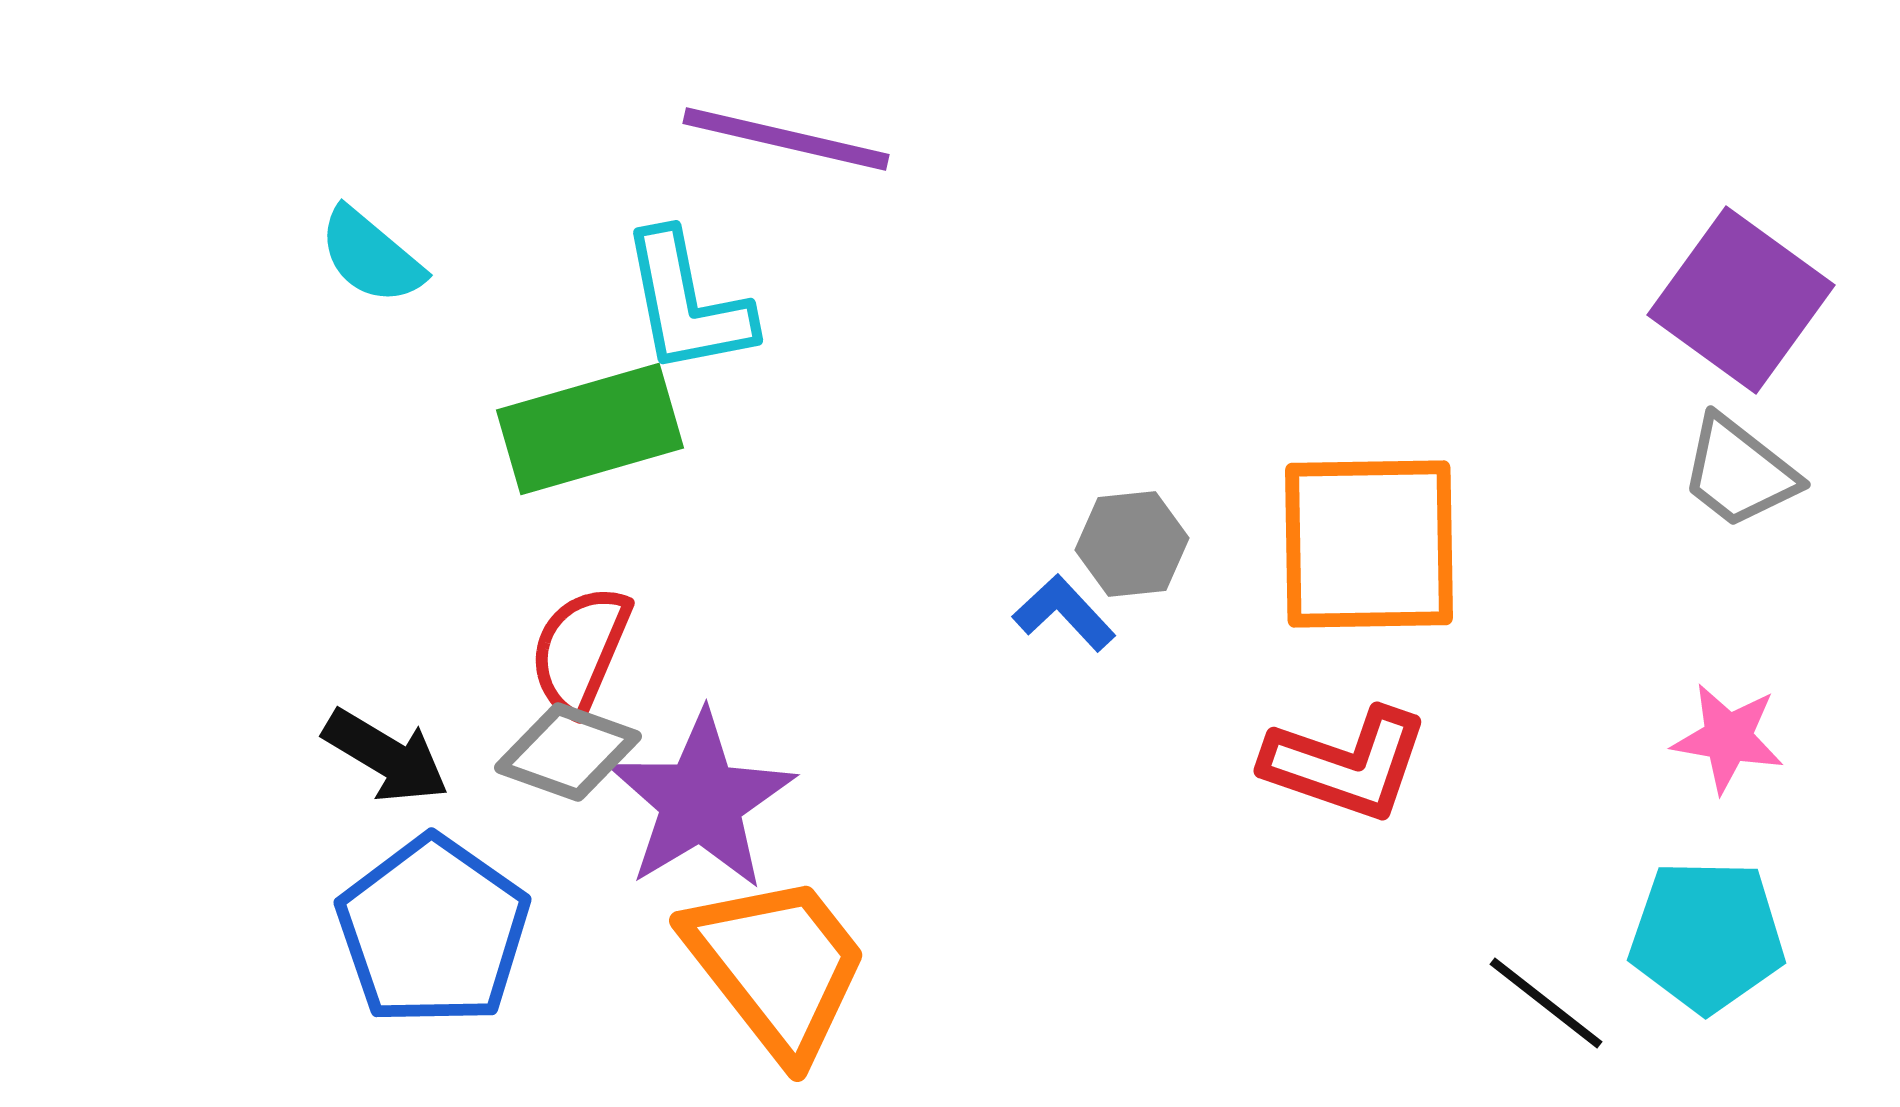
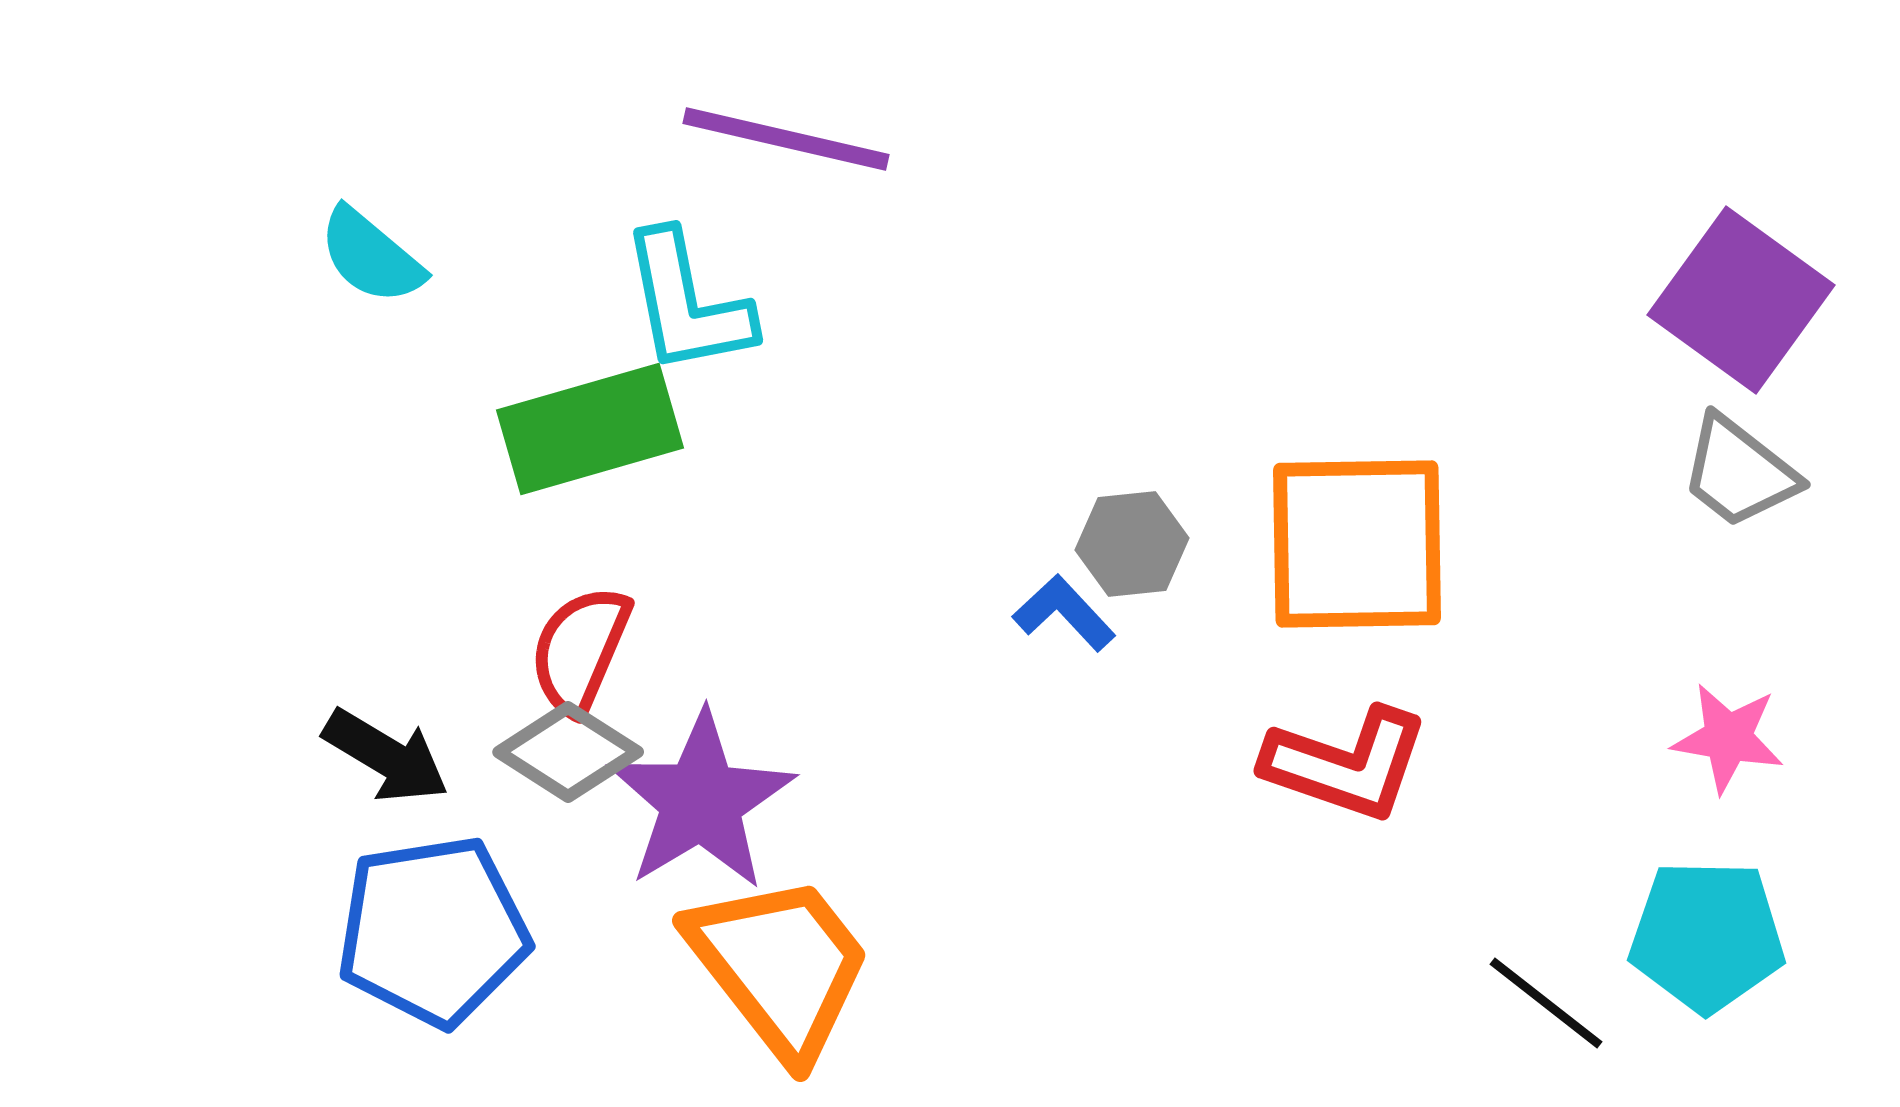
orange square: moved 12 px left
gray diamond: rotated 13 degrees clockwise
blue pentagon: rotated 28 degrees clockwise
orange trapezoid: moved 3 px right
